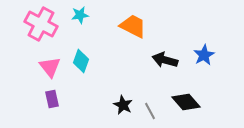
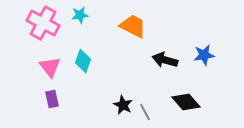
pink cross: moved 2 px right, 1 px up
blue star: rotated 20 degrees clockwise
cyan diamond: moved 2 px right
gray line: moved 5 px left, 1 px down
